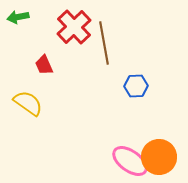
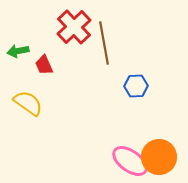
green arrow: moved 34 px down
